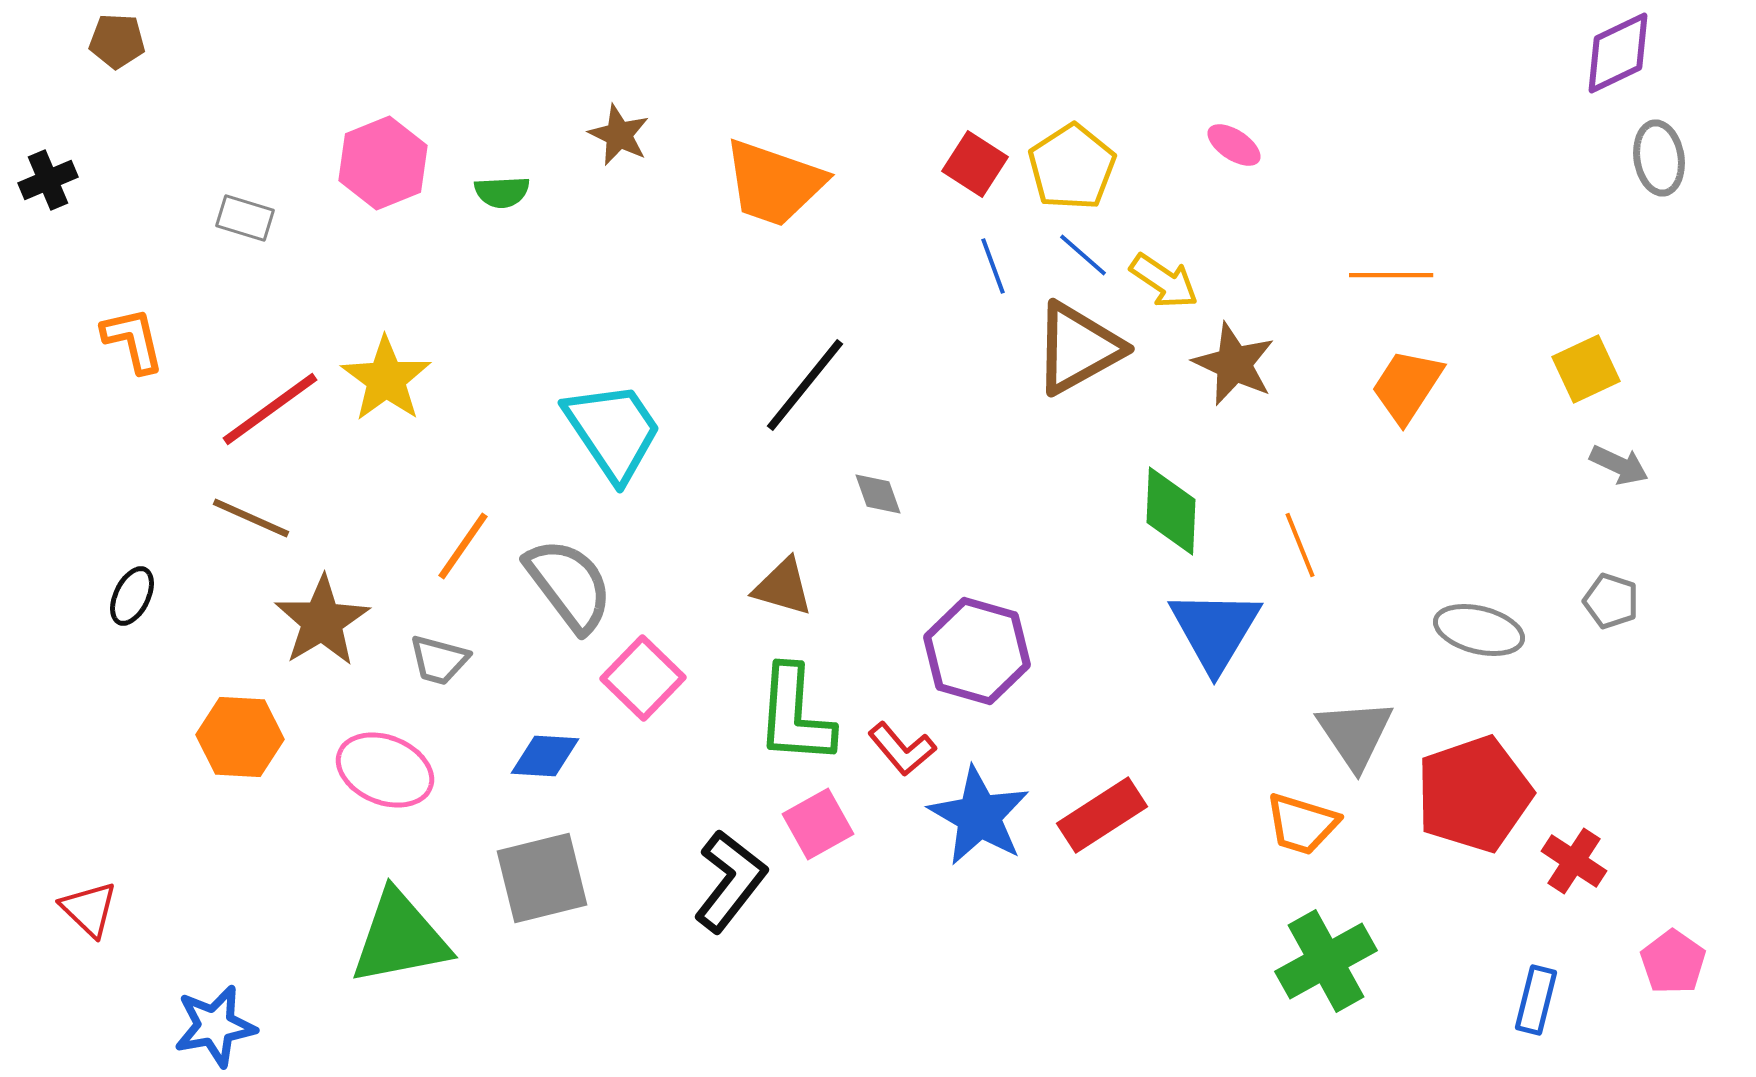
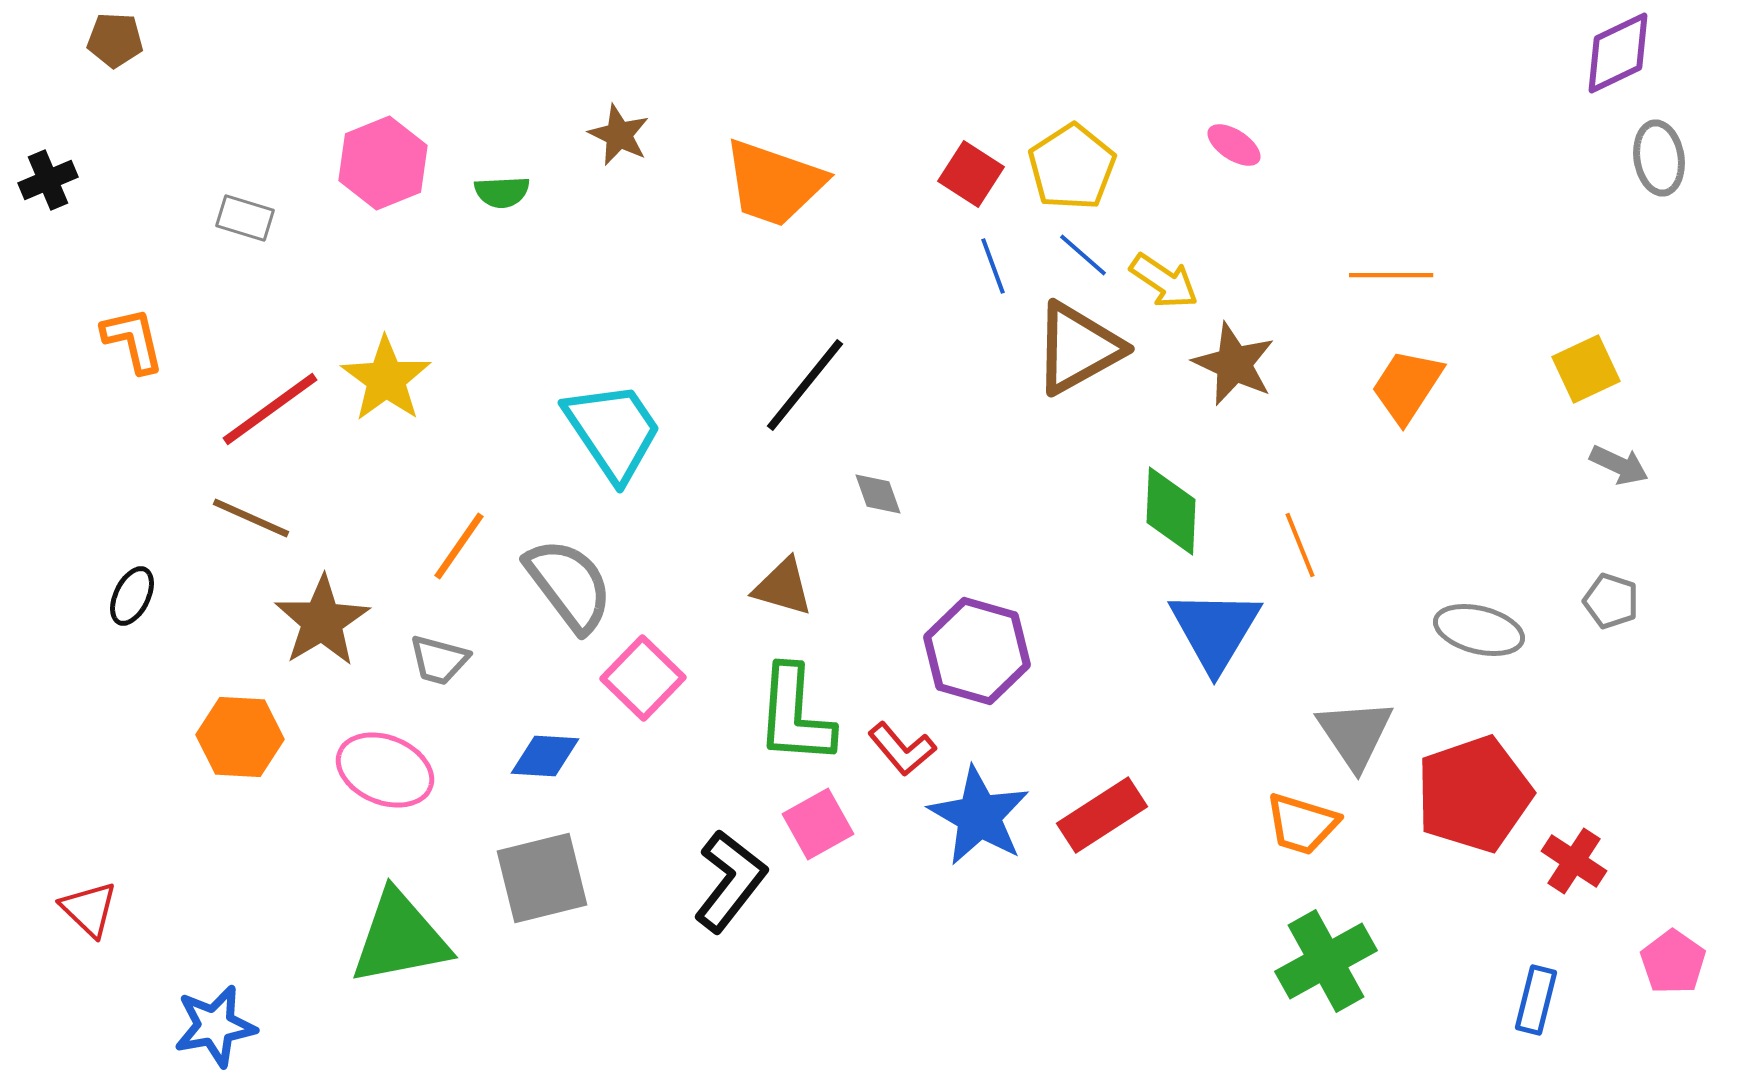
brown pentagon at (117, 41): moved 2 px left, 1 px up
red square at (975, 164): moved 4 px left, 10 px down
orange line at (463, 546): moved 4 px left
